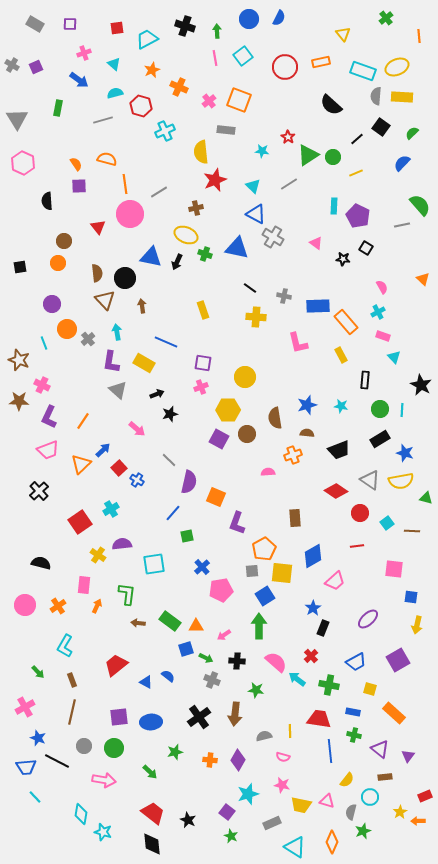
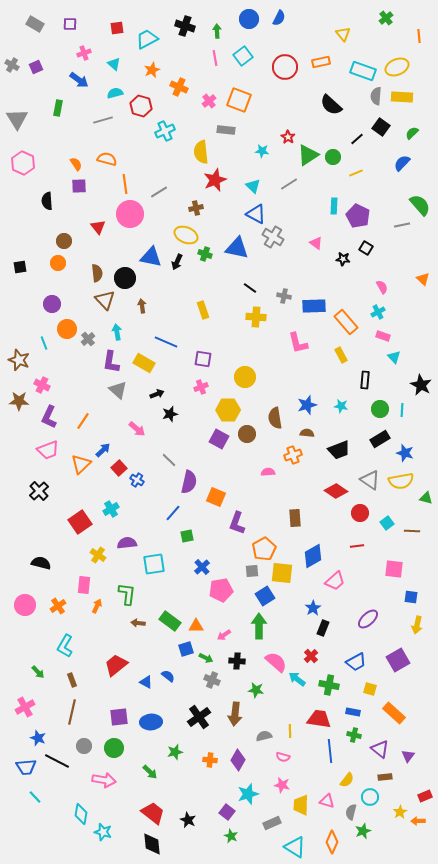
blue rectangle at (318, 306): moved 4 px left
purple square at (203, 363): moved 4 px up
purple semicircle at (122, 544): moved 5 px right, 1 px up
yellow trapezoid at (301, 805): rotated 80 degrees clockwise
